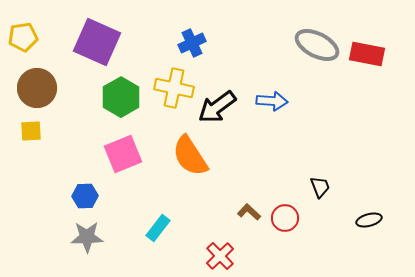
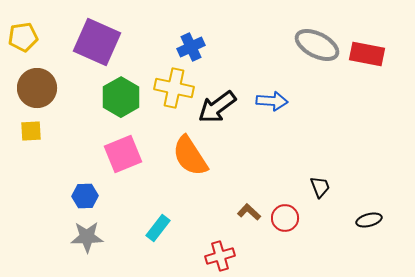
blue cross: moved 1 px left, 4 px down
red cross: rotated 28 degrees clockwise
